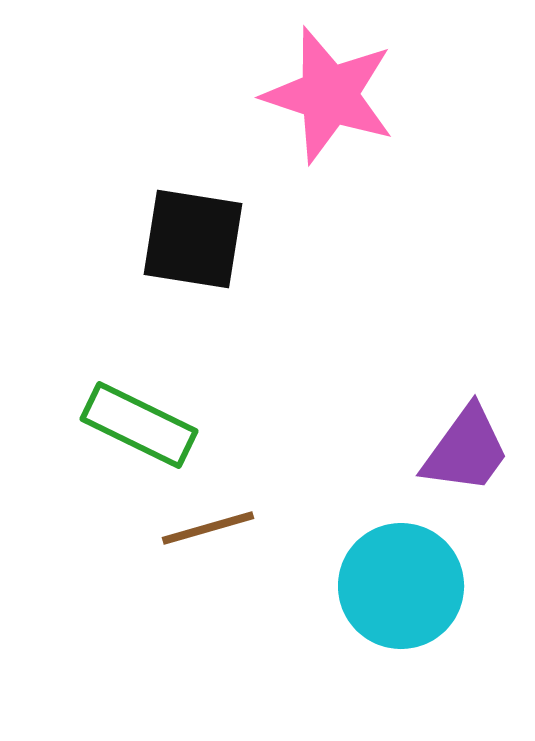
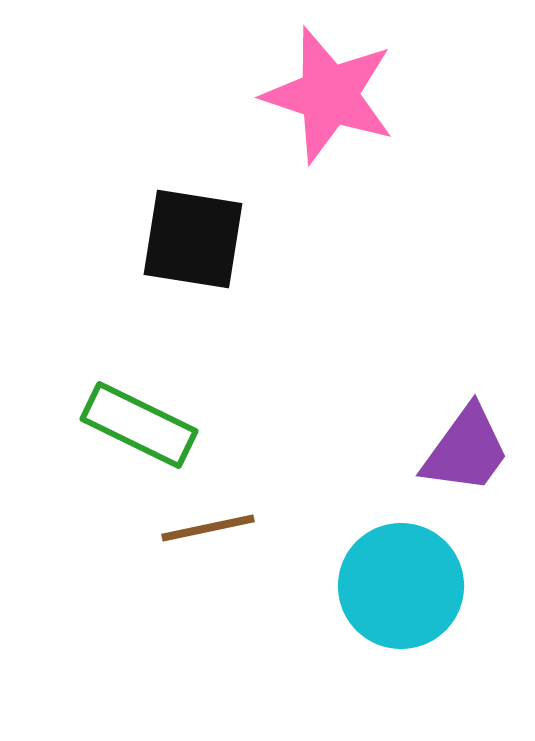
brown line: rotated 4 degrees clockwise
